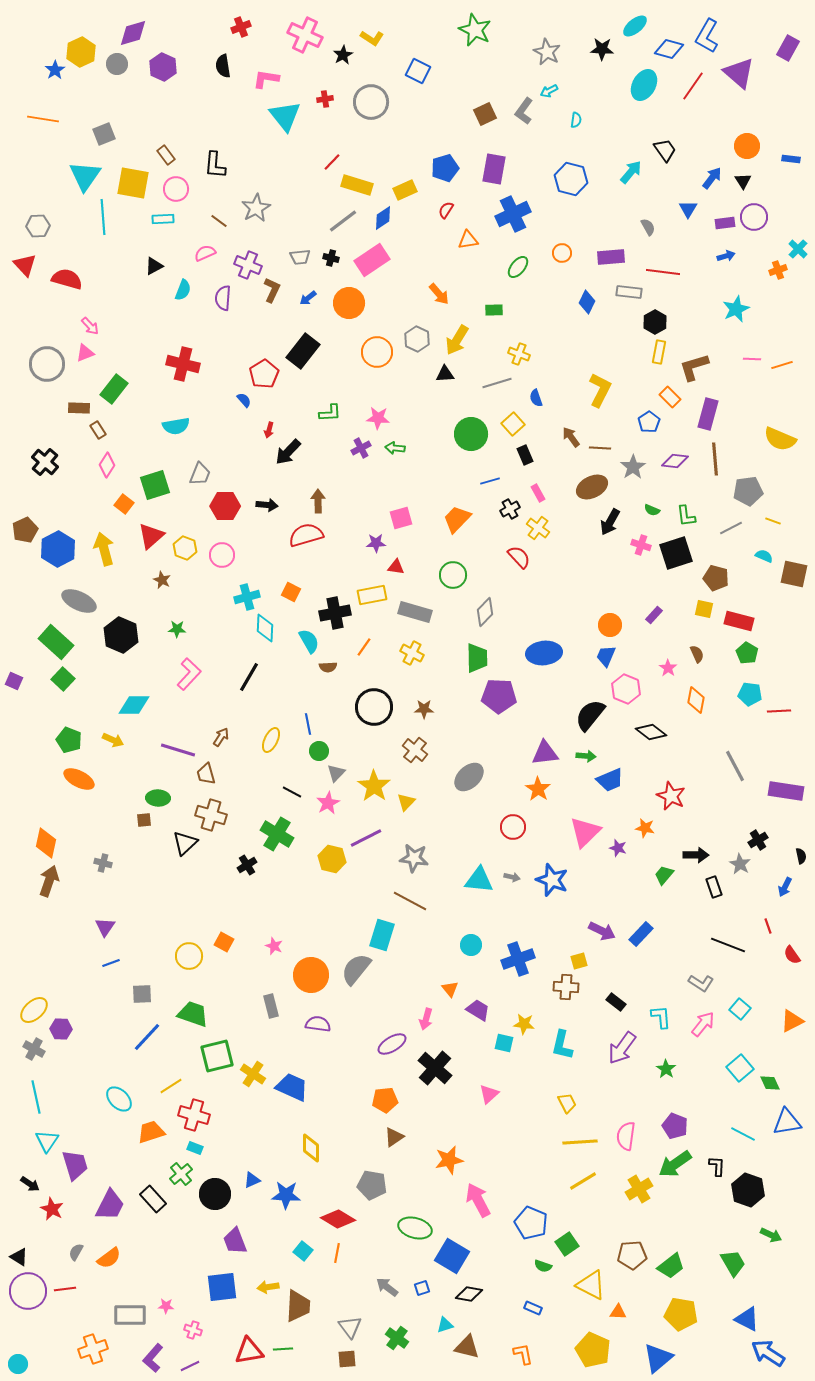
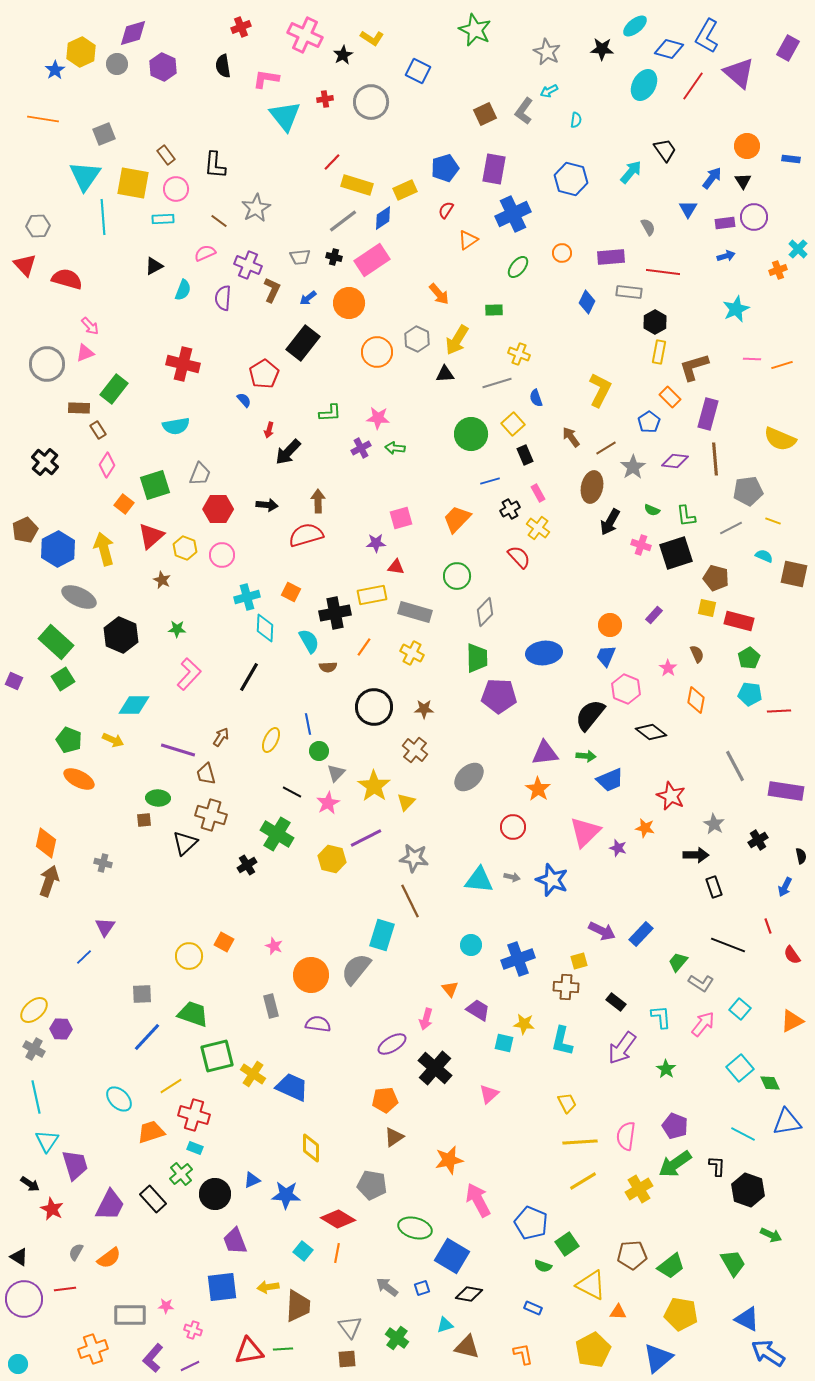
orange triangle at (468, 240): rotated 25 degrees counterclockwise
black cross at (331, 258): moved 3 px right, 1 px up
black rectangle at (303, 351): moved 8 px up
brown line at (600, 448): moved 6 px right; rotated 35 degrees counterclockwise
brown ellipse at (592, 487): rotated 52 degrees counterclockwise
red hexagon at (225, 506): moved 7 px left, 3 px down
green circle at (453, 575): moved 4 px right, 1 px down
gray ellipse at (79, 601): moved 4 px up
yellow square at (704, 609): moved 3 px right, 1 px up
green pentagon at (747, 653): moved 2 px right, 5 px down; rotated 10 degrees clockwise
green square at (63, 679): rotated 15 degrees clockwise
gray star at (740, 864): moved 26 px left, 40 px up
green trapezoid at (664, 875): moved 14 px right, 87 px down
brown line at (410, 901): rotated 36 degrees clockwise
blue line at (111, 963): moved 27 px left, 6 px up; rotated 24 degrees counterclockwise
cyan L-shape at (562, 1045): moved 4 px up
purple circle at (28, 1291): moved 4 px left, 8 px down
yellow pentagon at (593, 1350): rotated 20 degrees clockwise
